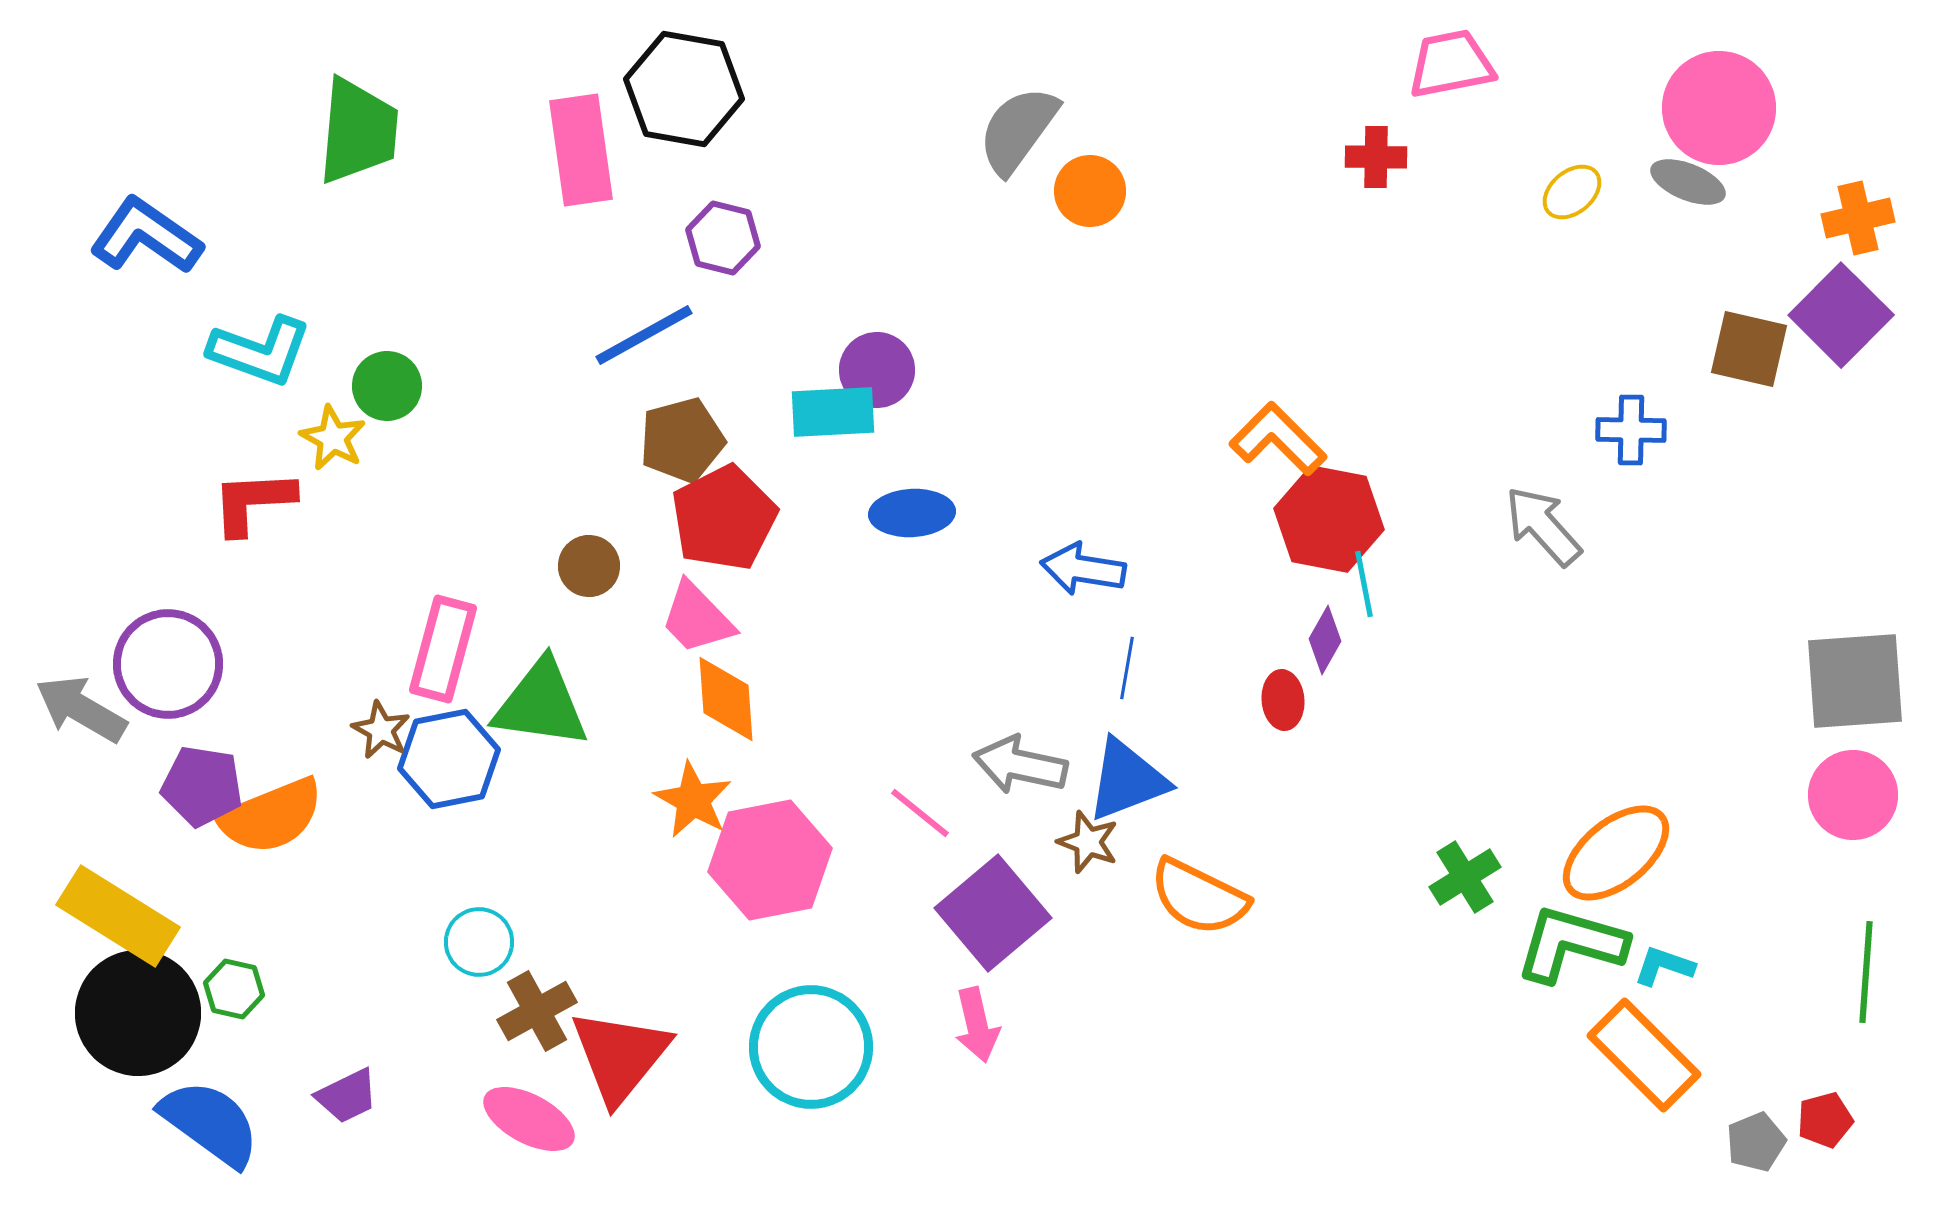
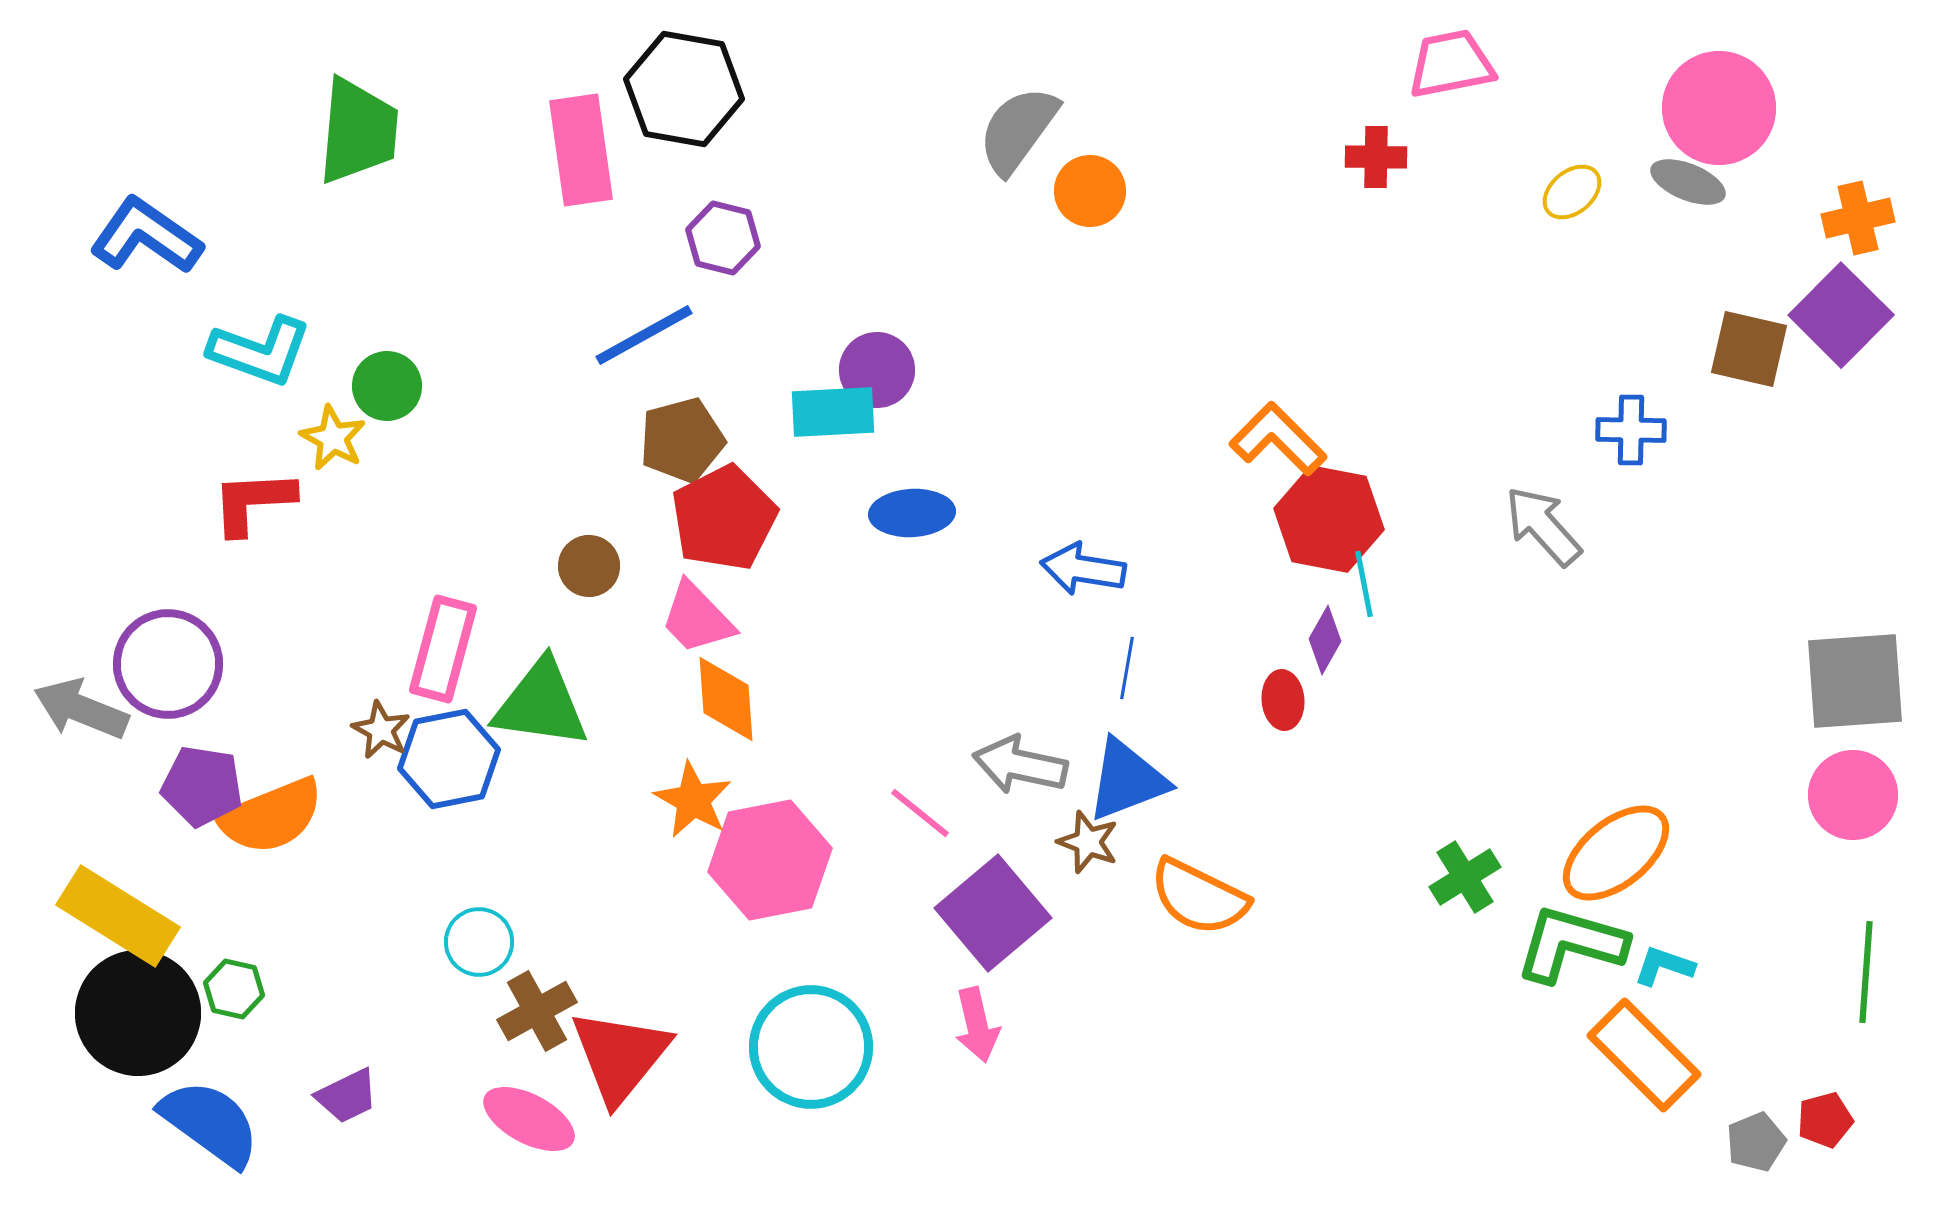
gray arrow at (81, 709): rotated 8 degrees counterclockwise
